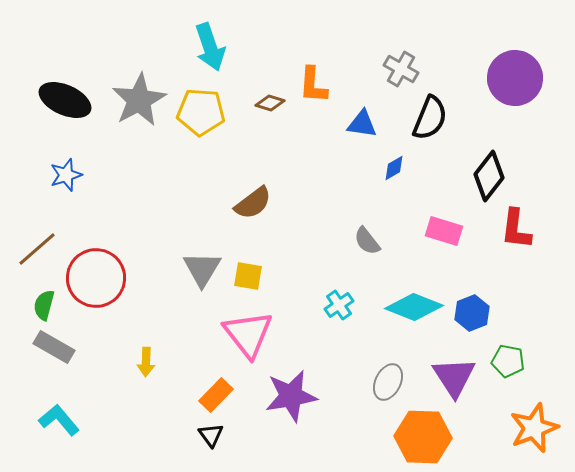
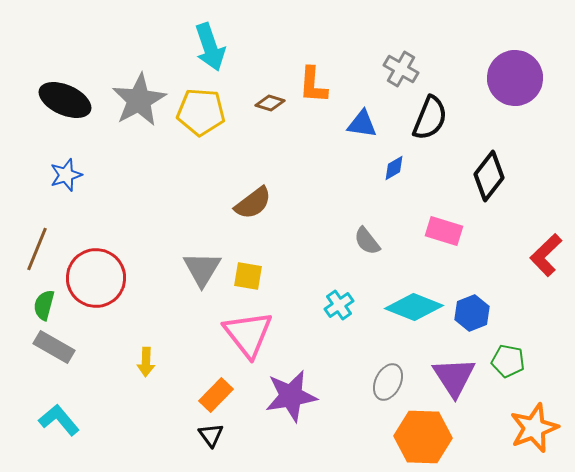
red L-shape: moved 30 px right, 26 px down; rotated 39 degrees clockwise
brown line: rotated 27 degrees counterclockwise
